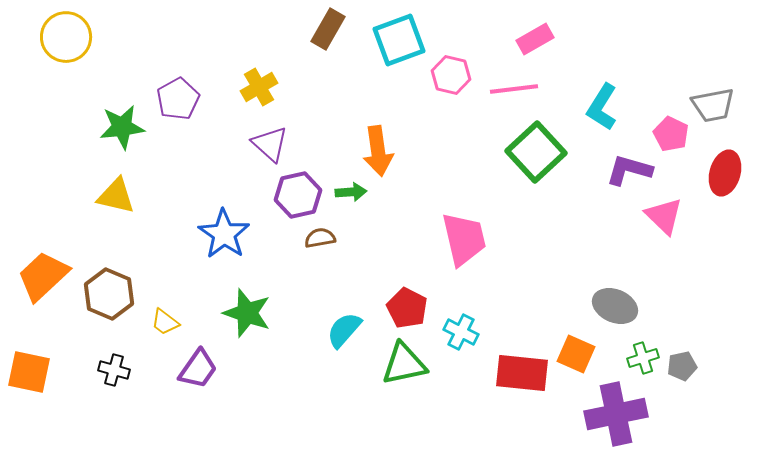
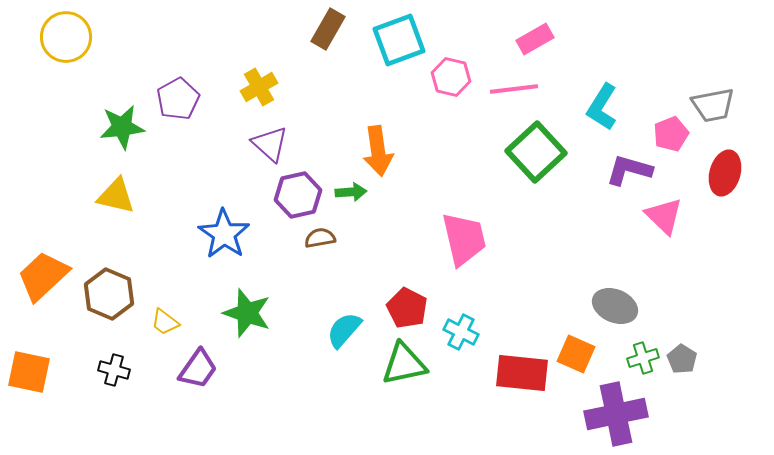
pink hexagon at (451, 75): moved 2 px down
pink pentagon at (671, 134): rotated 24 degrees clockwise
gray pentagon at (682, 366): moved 7 px up; rotated 28 degrees counterclockwise
